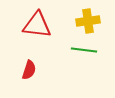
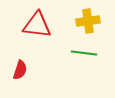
green line: moved 3 px down
red semicircle: moved 9 px left
